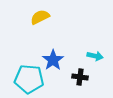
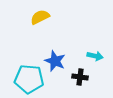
blue star: moved 2 px right, 1 px down; rotated 15 degrees counterclockwise
